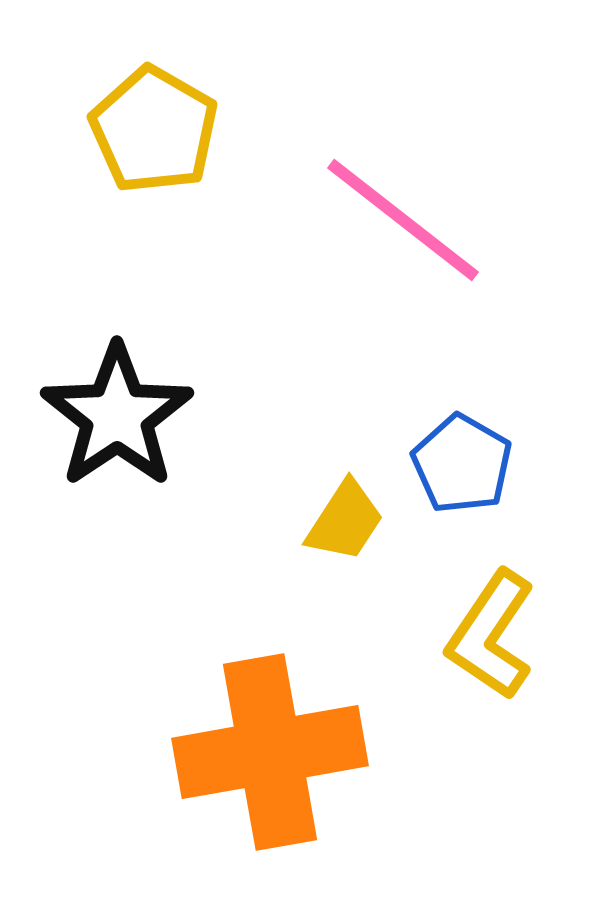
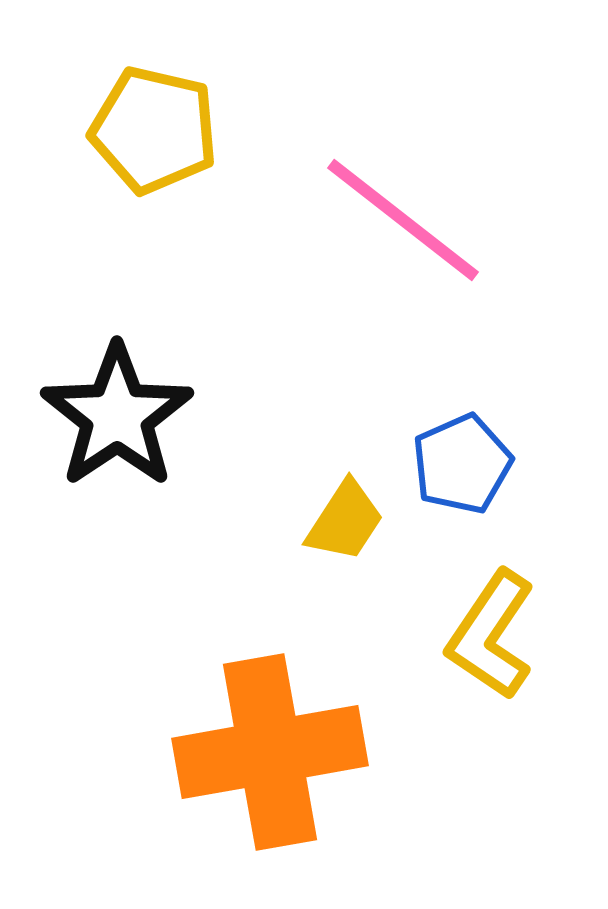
yellow pentagon: rotated 17 degrees counterclockwise
blue pentagon: rotated 18 degrees clockwise
